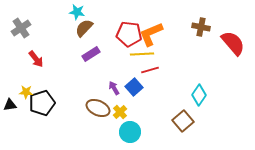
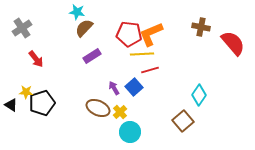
gray cross: moved 1 px right
purple rectangle: moved 1 px right, 2 px down
black triangle: moved 1 px right; rotated 40 degrees clockwise
